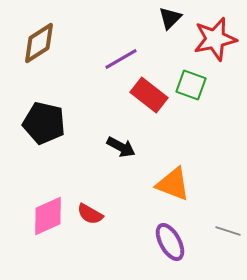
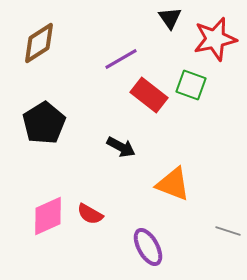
black triangle: rotated 20 degrees counterclockwise
black pentagon: rotated 27 degrees clockwise
purple ellipse: moved 22 px left, 5 px down
